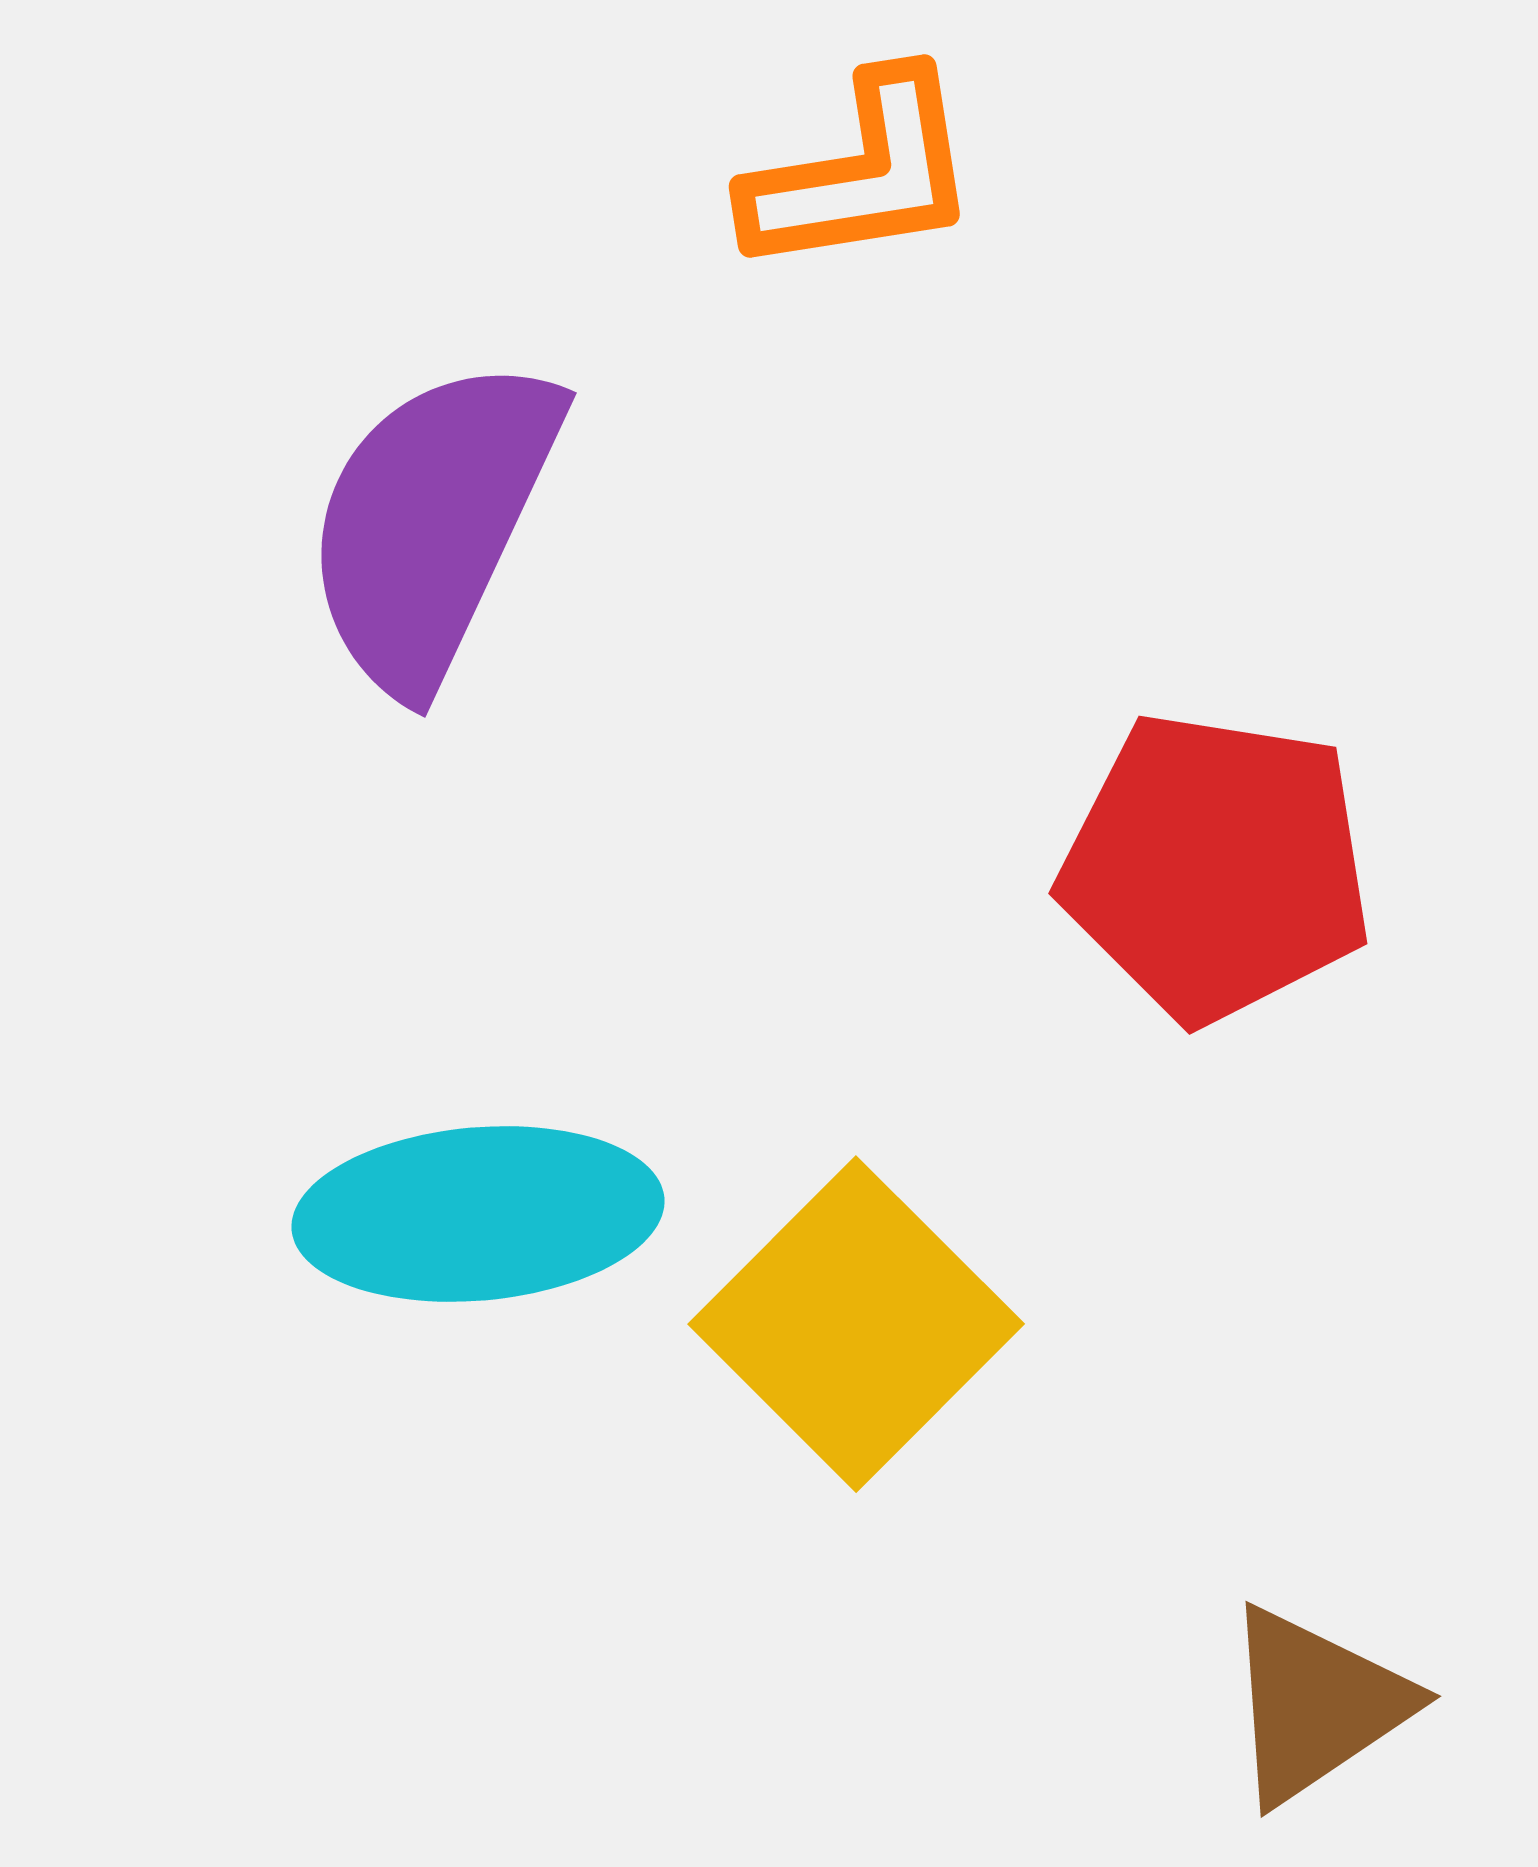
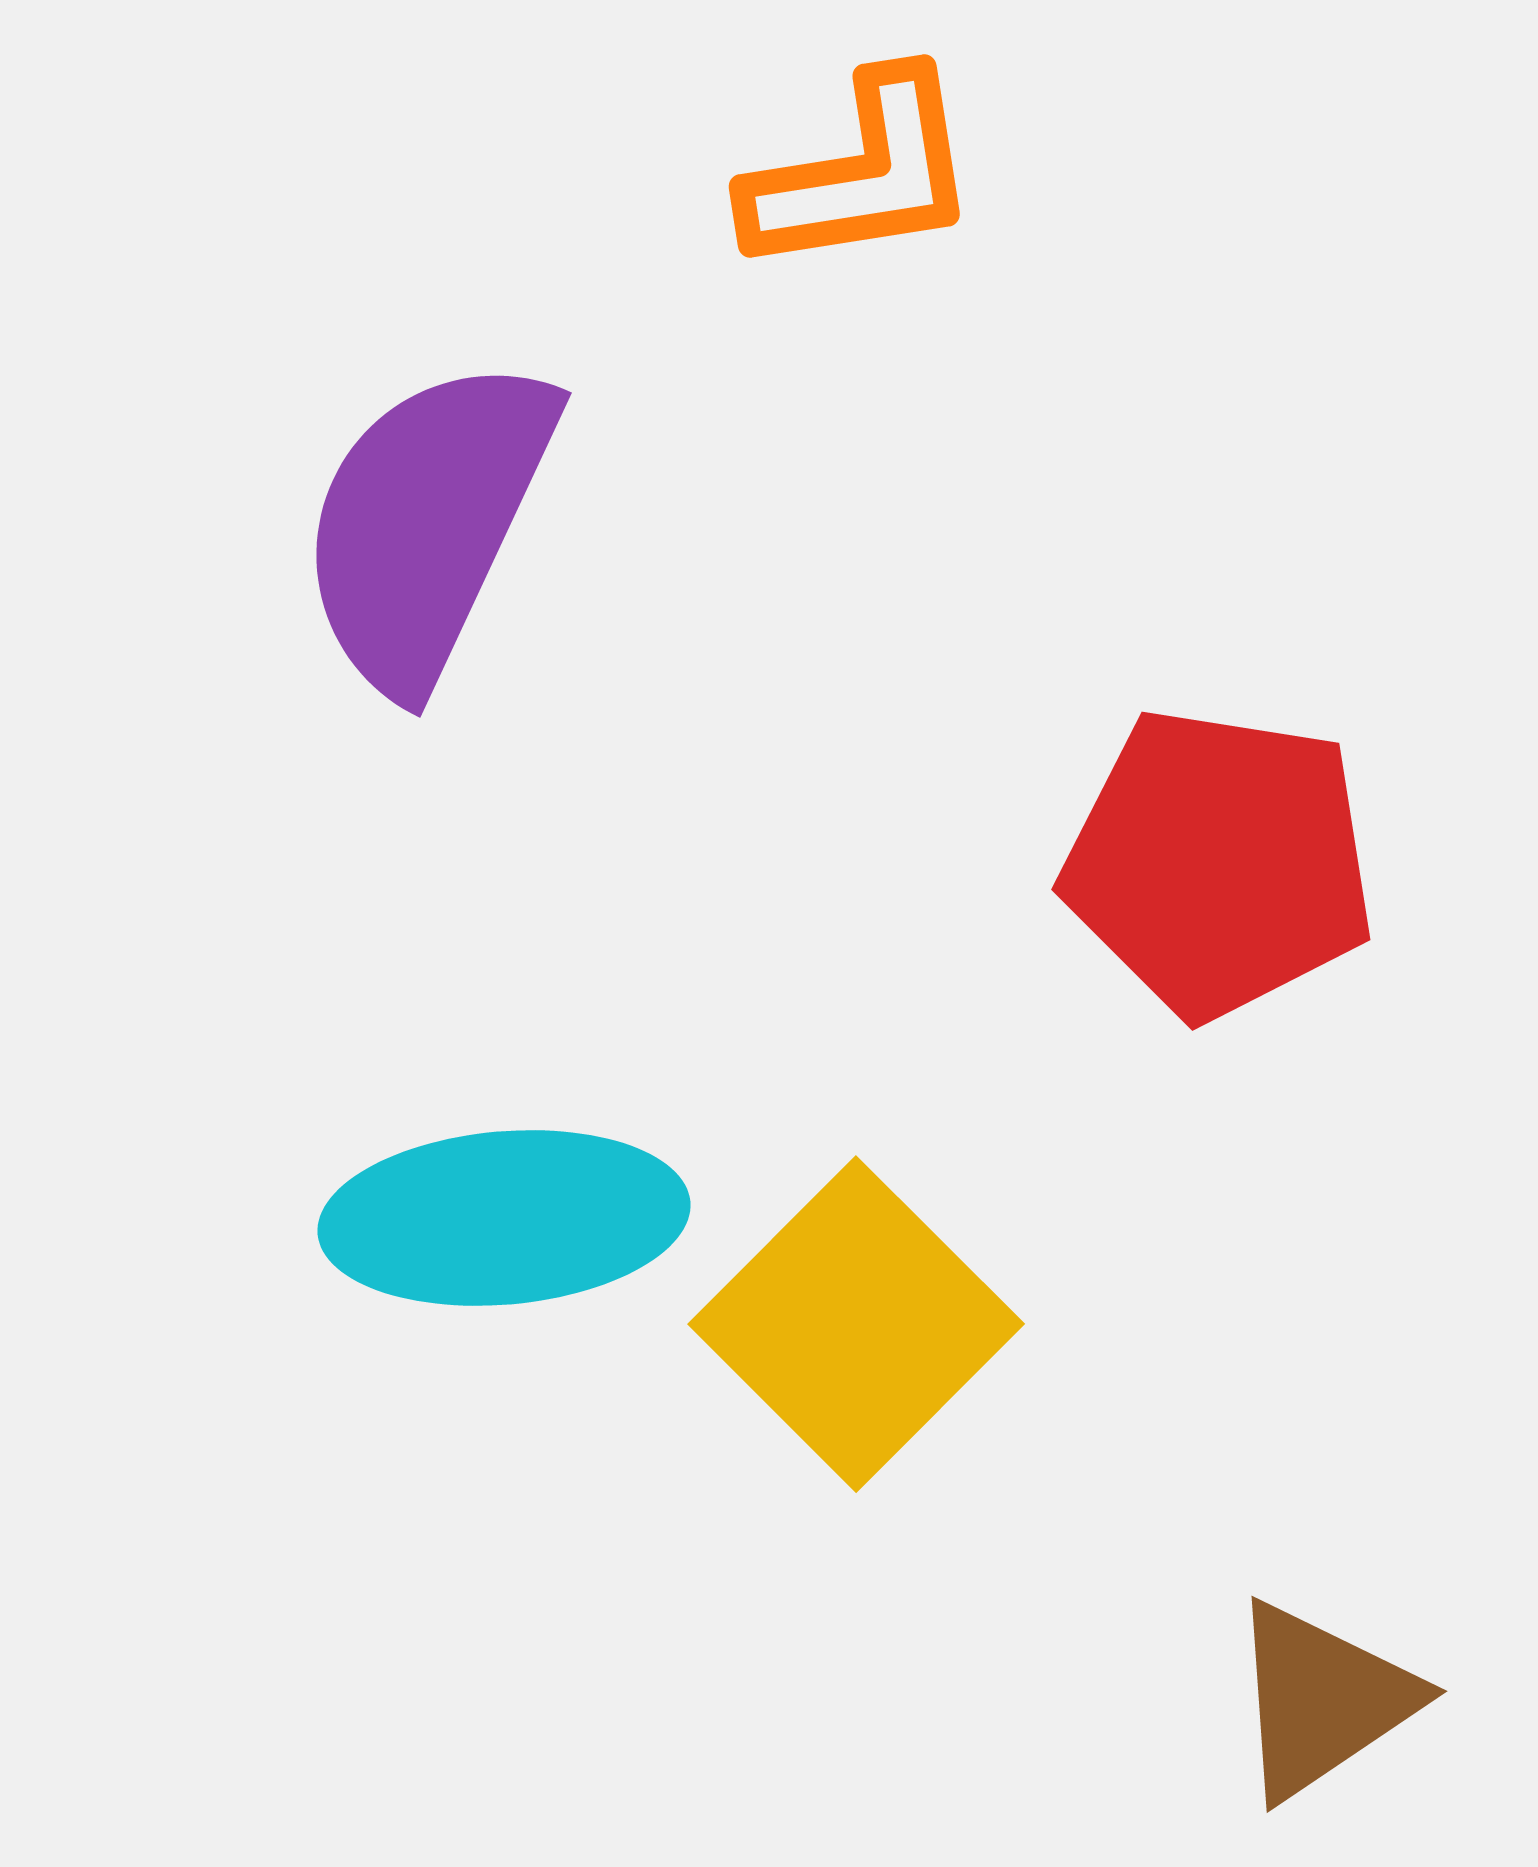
purple semicircle: moved 5 px left
red pentagon: moved 3 px right, 4 px up
cyan ellipse: moved 26 px right, 4 px down
brown triangle: moved 6 px right, 5 px up
